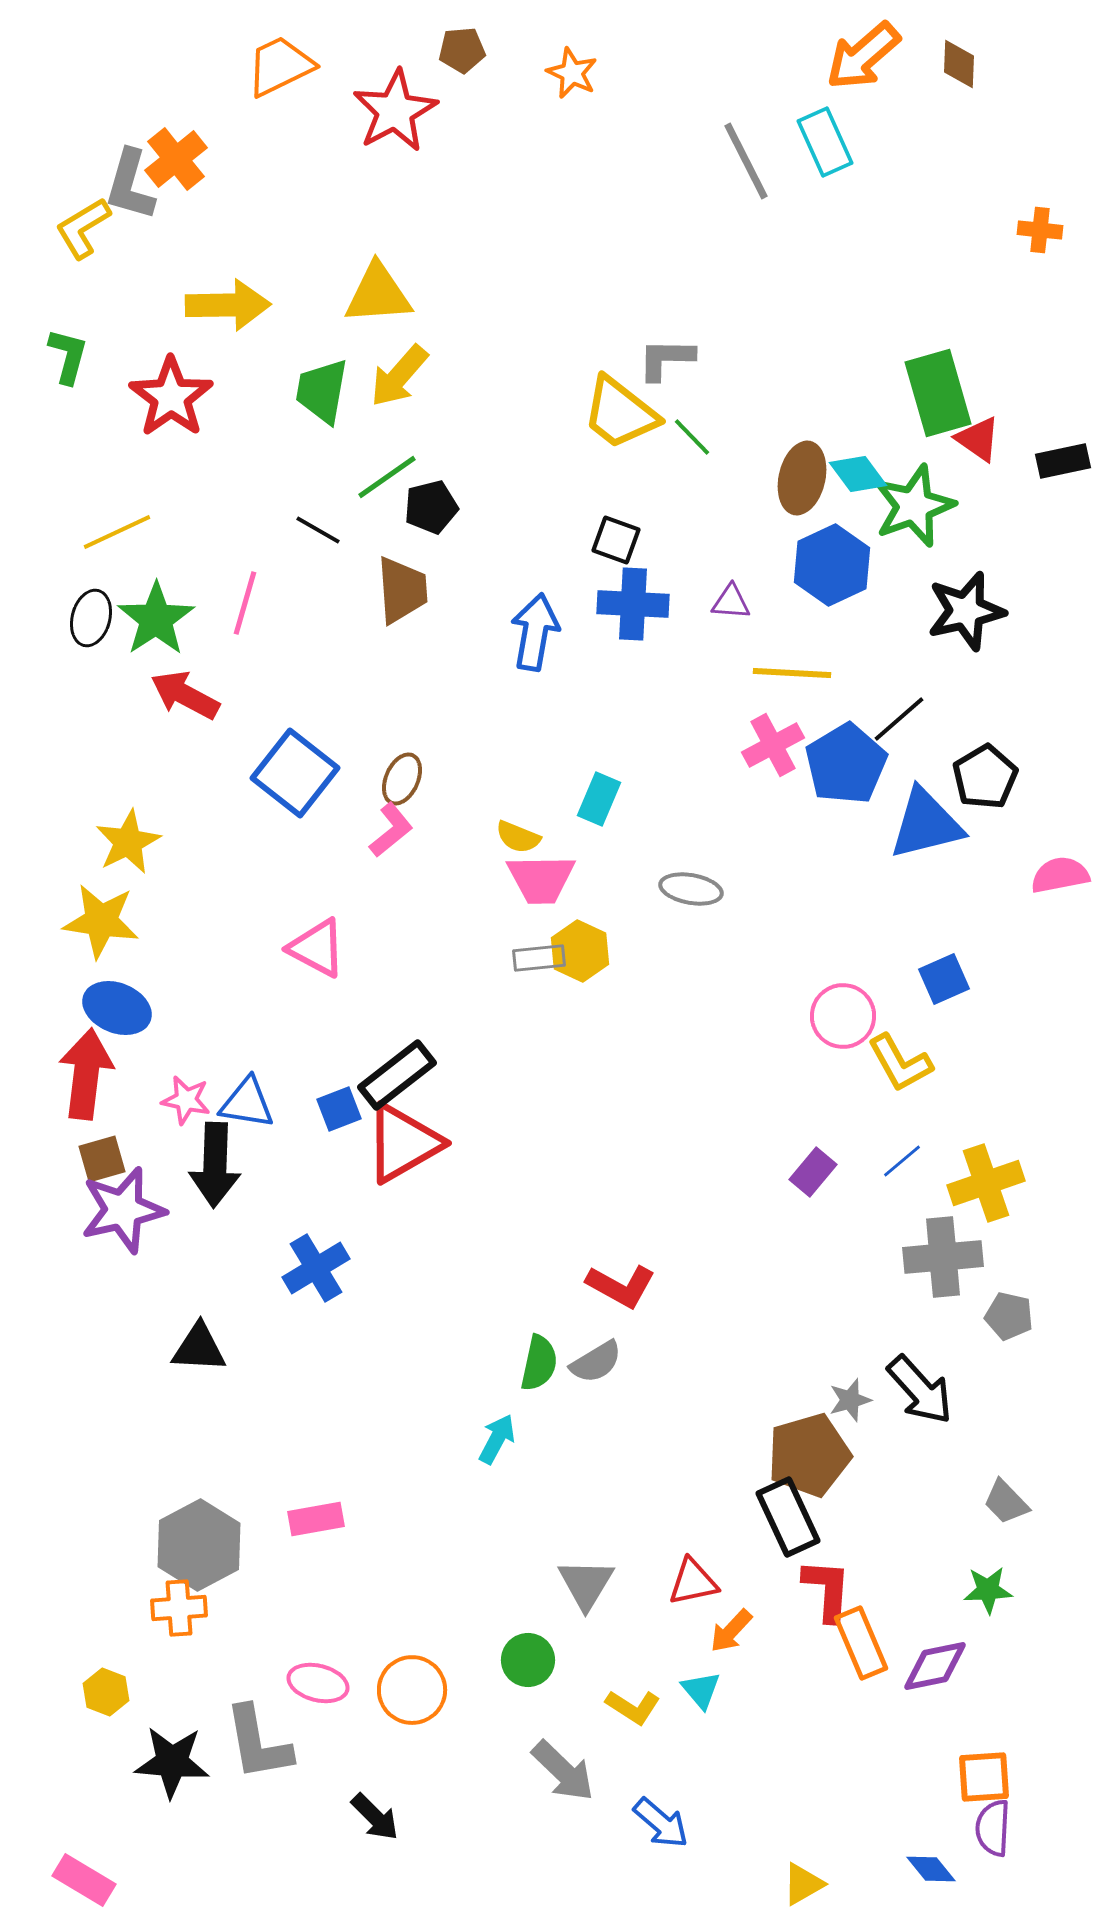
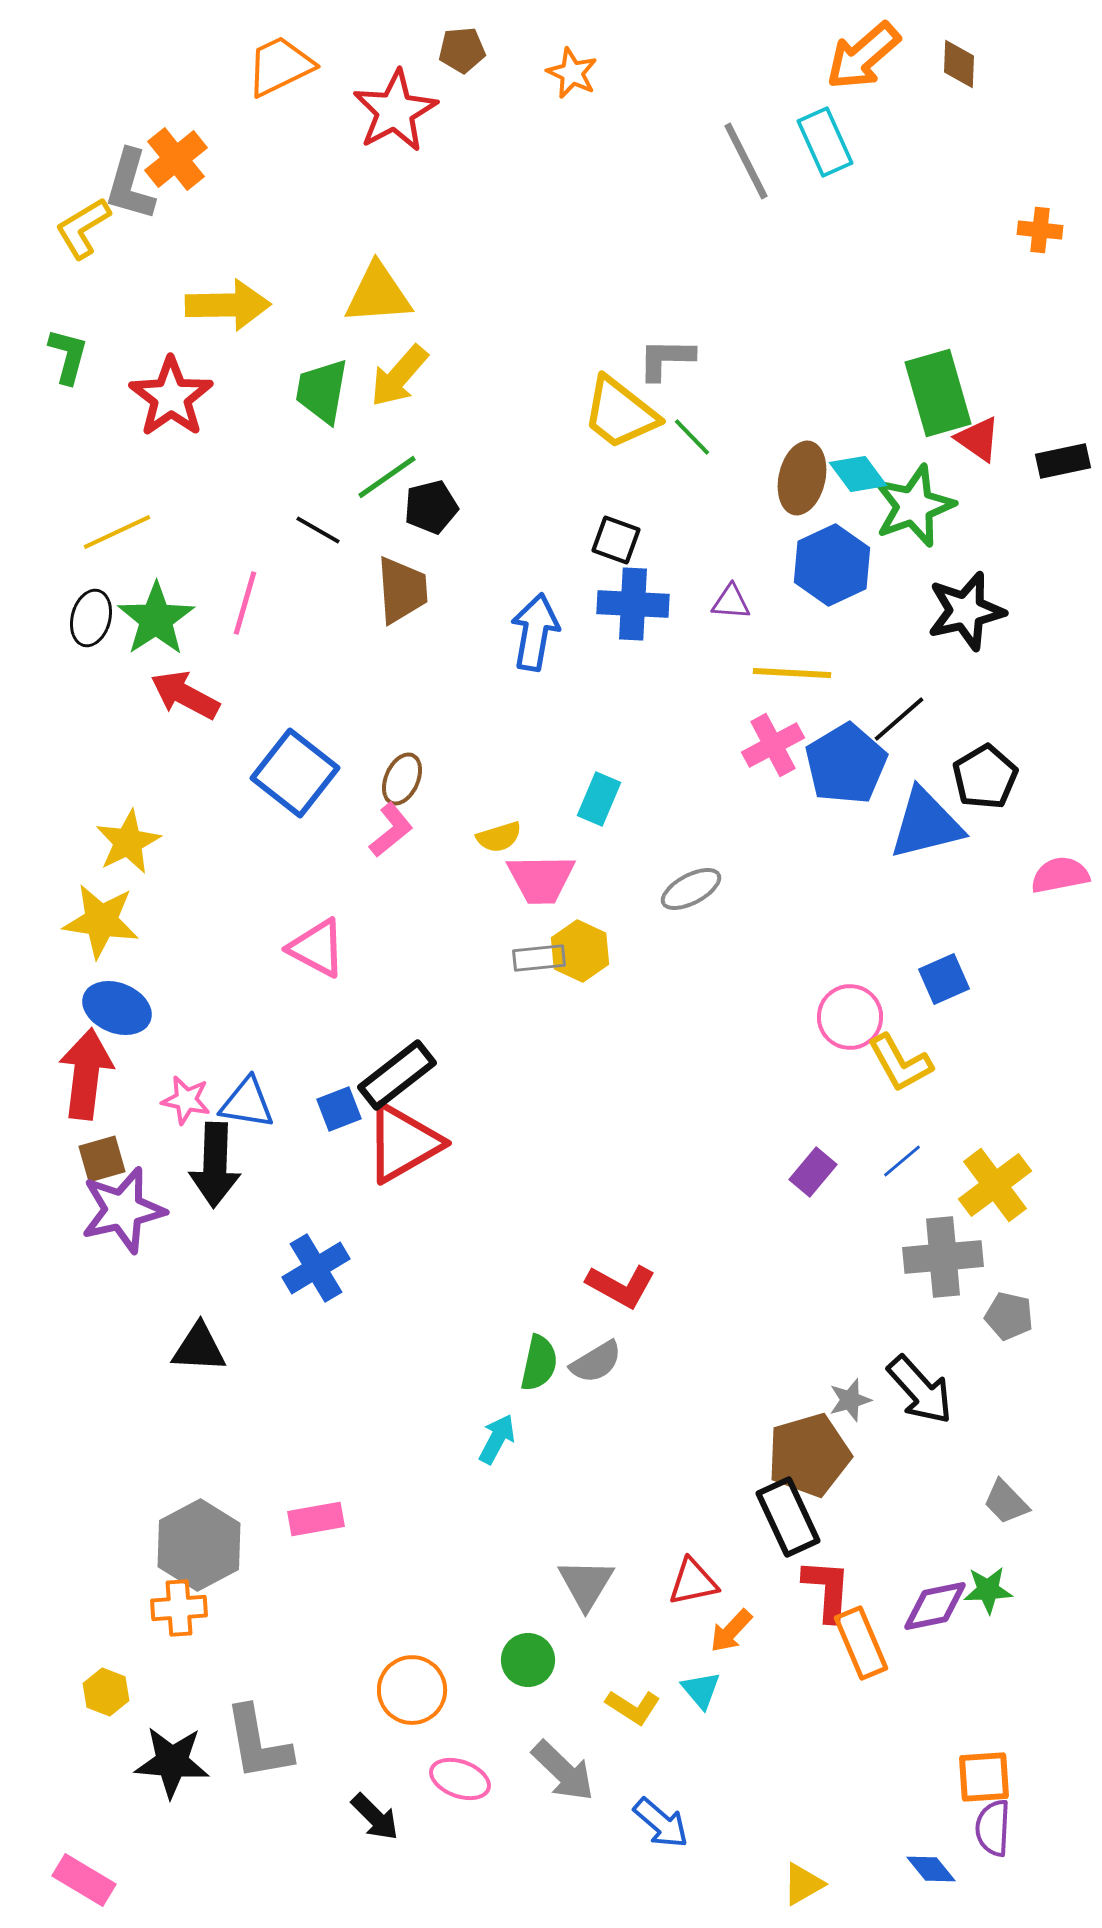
yellow semicircle at (518, 837): moved 19 px left; rotated 39 degrees counterclockwise
gray ellipse at (691, 889): rotated 38 degrees counterclockwise
pink circle at (843, 1016): moved 7 px right, 1 px down
yellow cross at (986, 1183): moved 9 px right, 2 px down; rotated 18 degrees counterclockwise
purple diamond at (935, 1666): moved 60 px up
pink ellipse at (318, 1683): moved 142 px right, 96 px down; rotated 6 degrees clockwise
